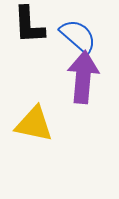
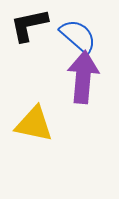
black L-shape: rotated 81 degrees clockwise
